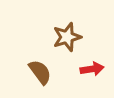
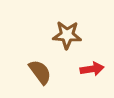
brown star: moved 2 px up; rotated 20 degrees clockwise
